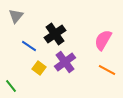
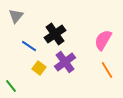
orange line: rotated 30 degrees clockwise
